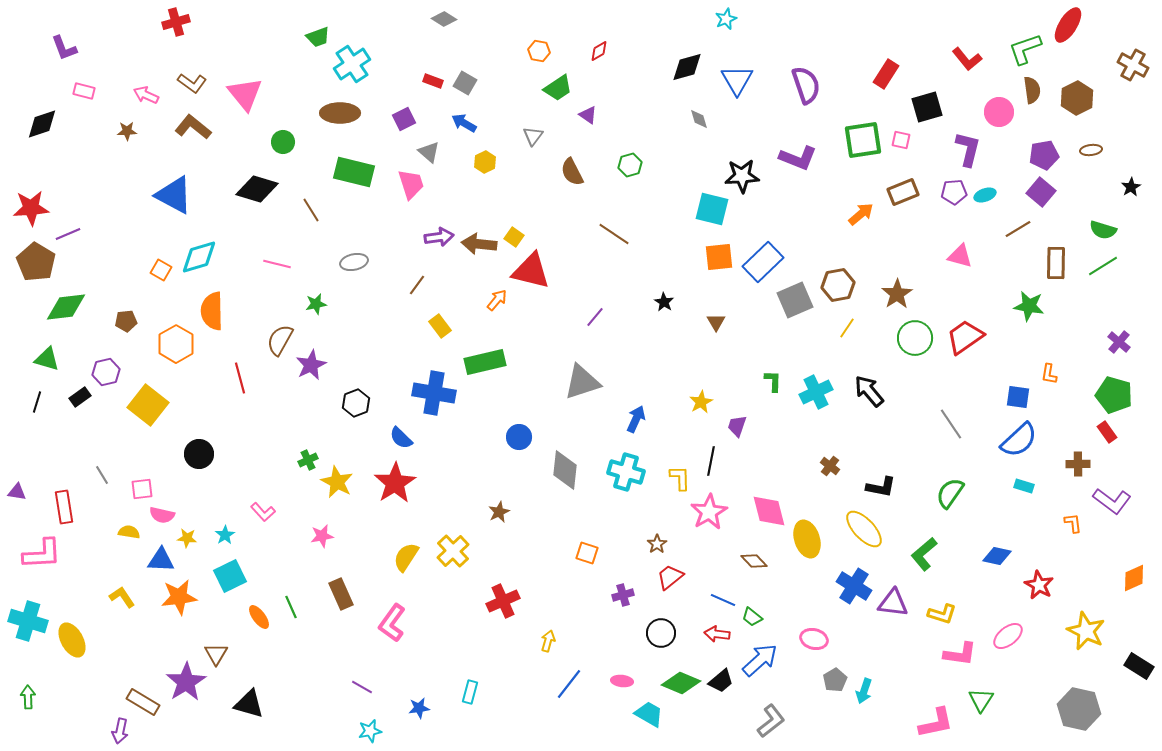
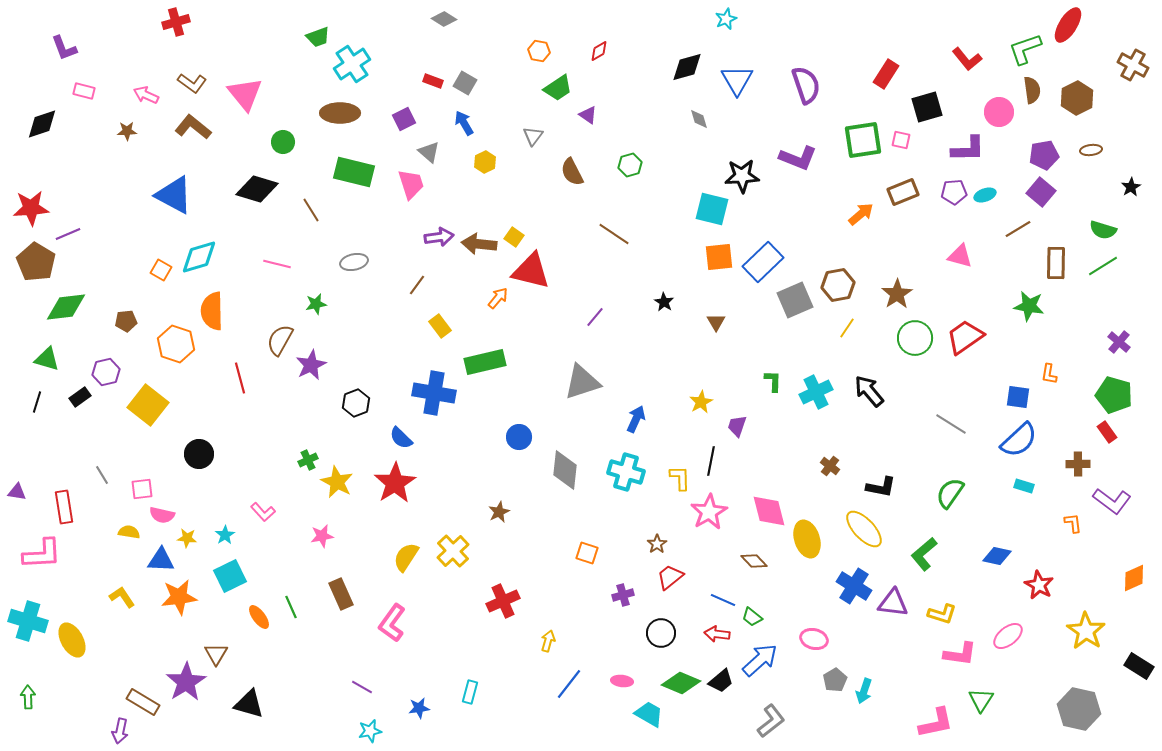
blue arrow at (464, 123): rotated 30 degrees clockwise
purple L-shape at (968, 149): rotated 75 degrees clockwise
orange arrow at (497, 300): moved 1 px right, 2 px up
orange hexagon at (176, 344): rotated 12 degrees counterclockwise
gray line at (951, 424): rotated 24 degrees counterclockwise
yellow star at (1086, 631): rotated 9 degrees clockwise
